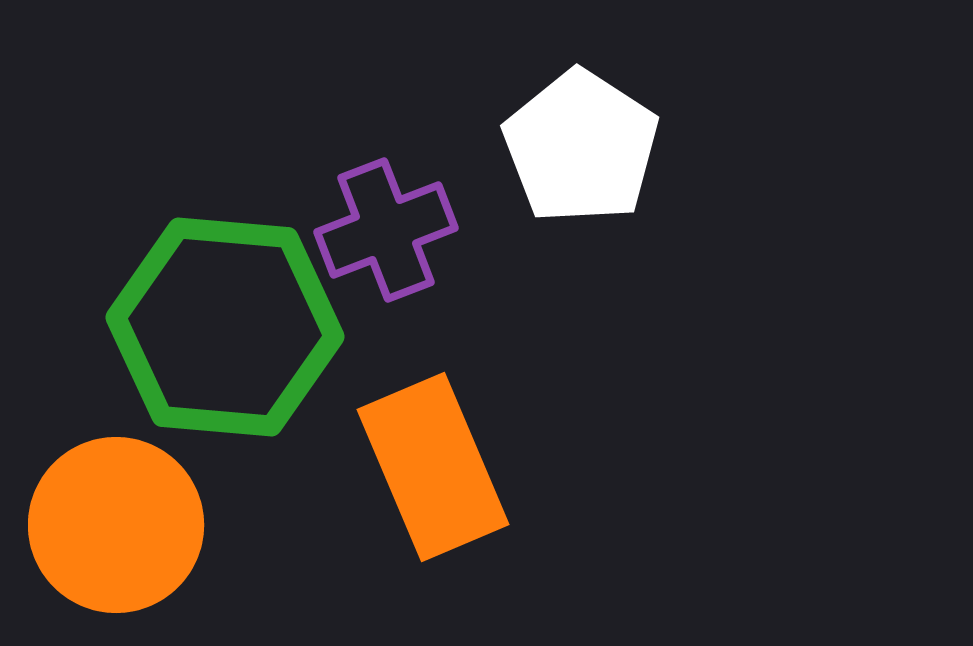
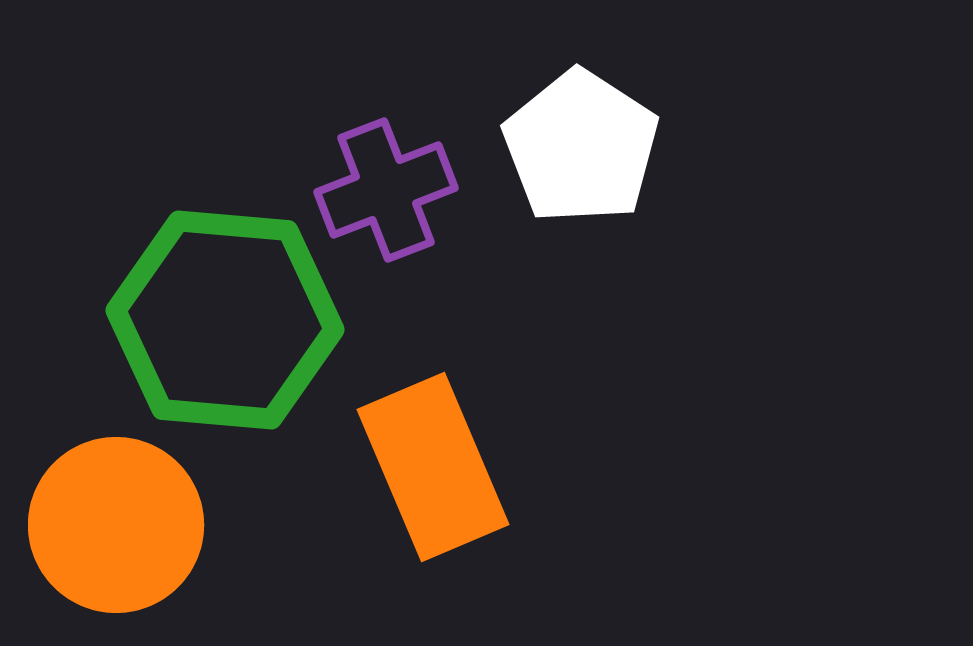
purple cross: moved 40 px up
green hexagon: moved 7 px up
